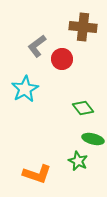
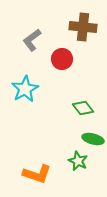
gray L-shape: moved 5 px left, 6 px up
